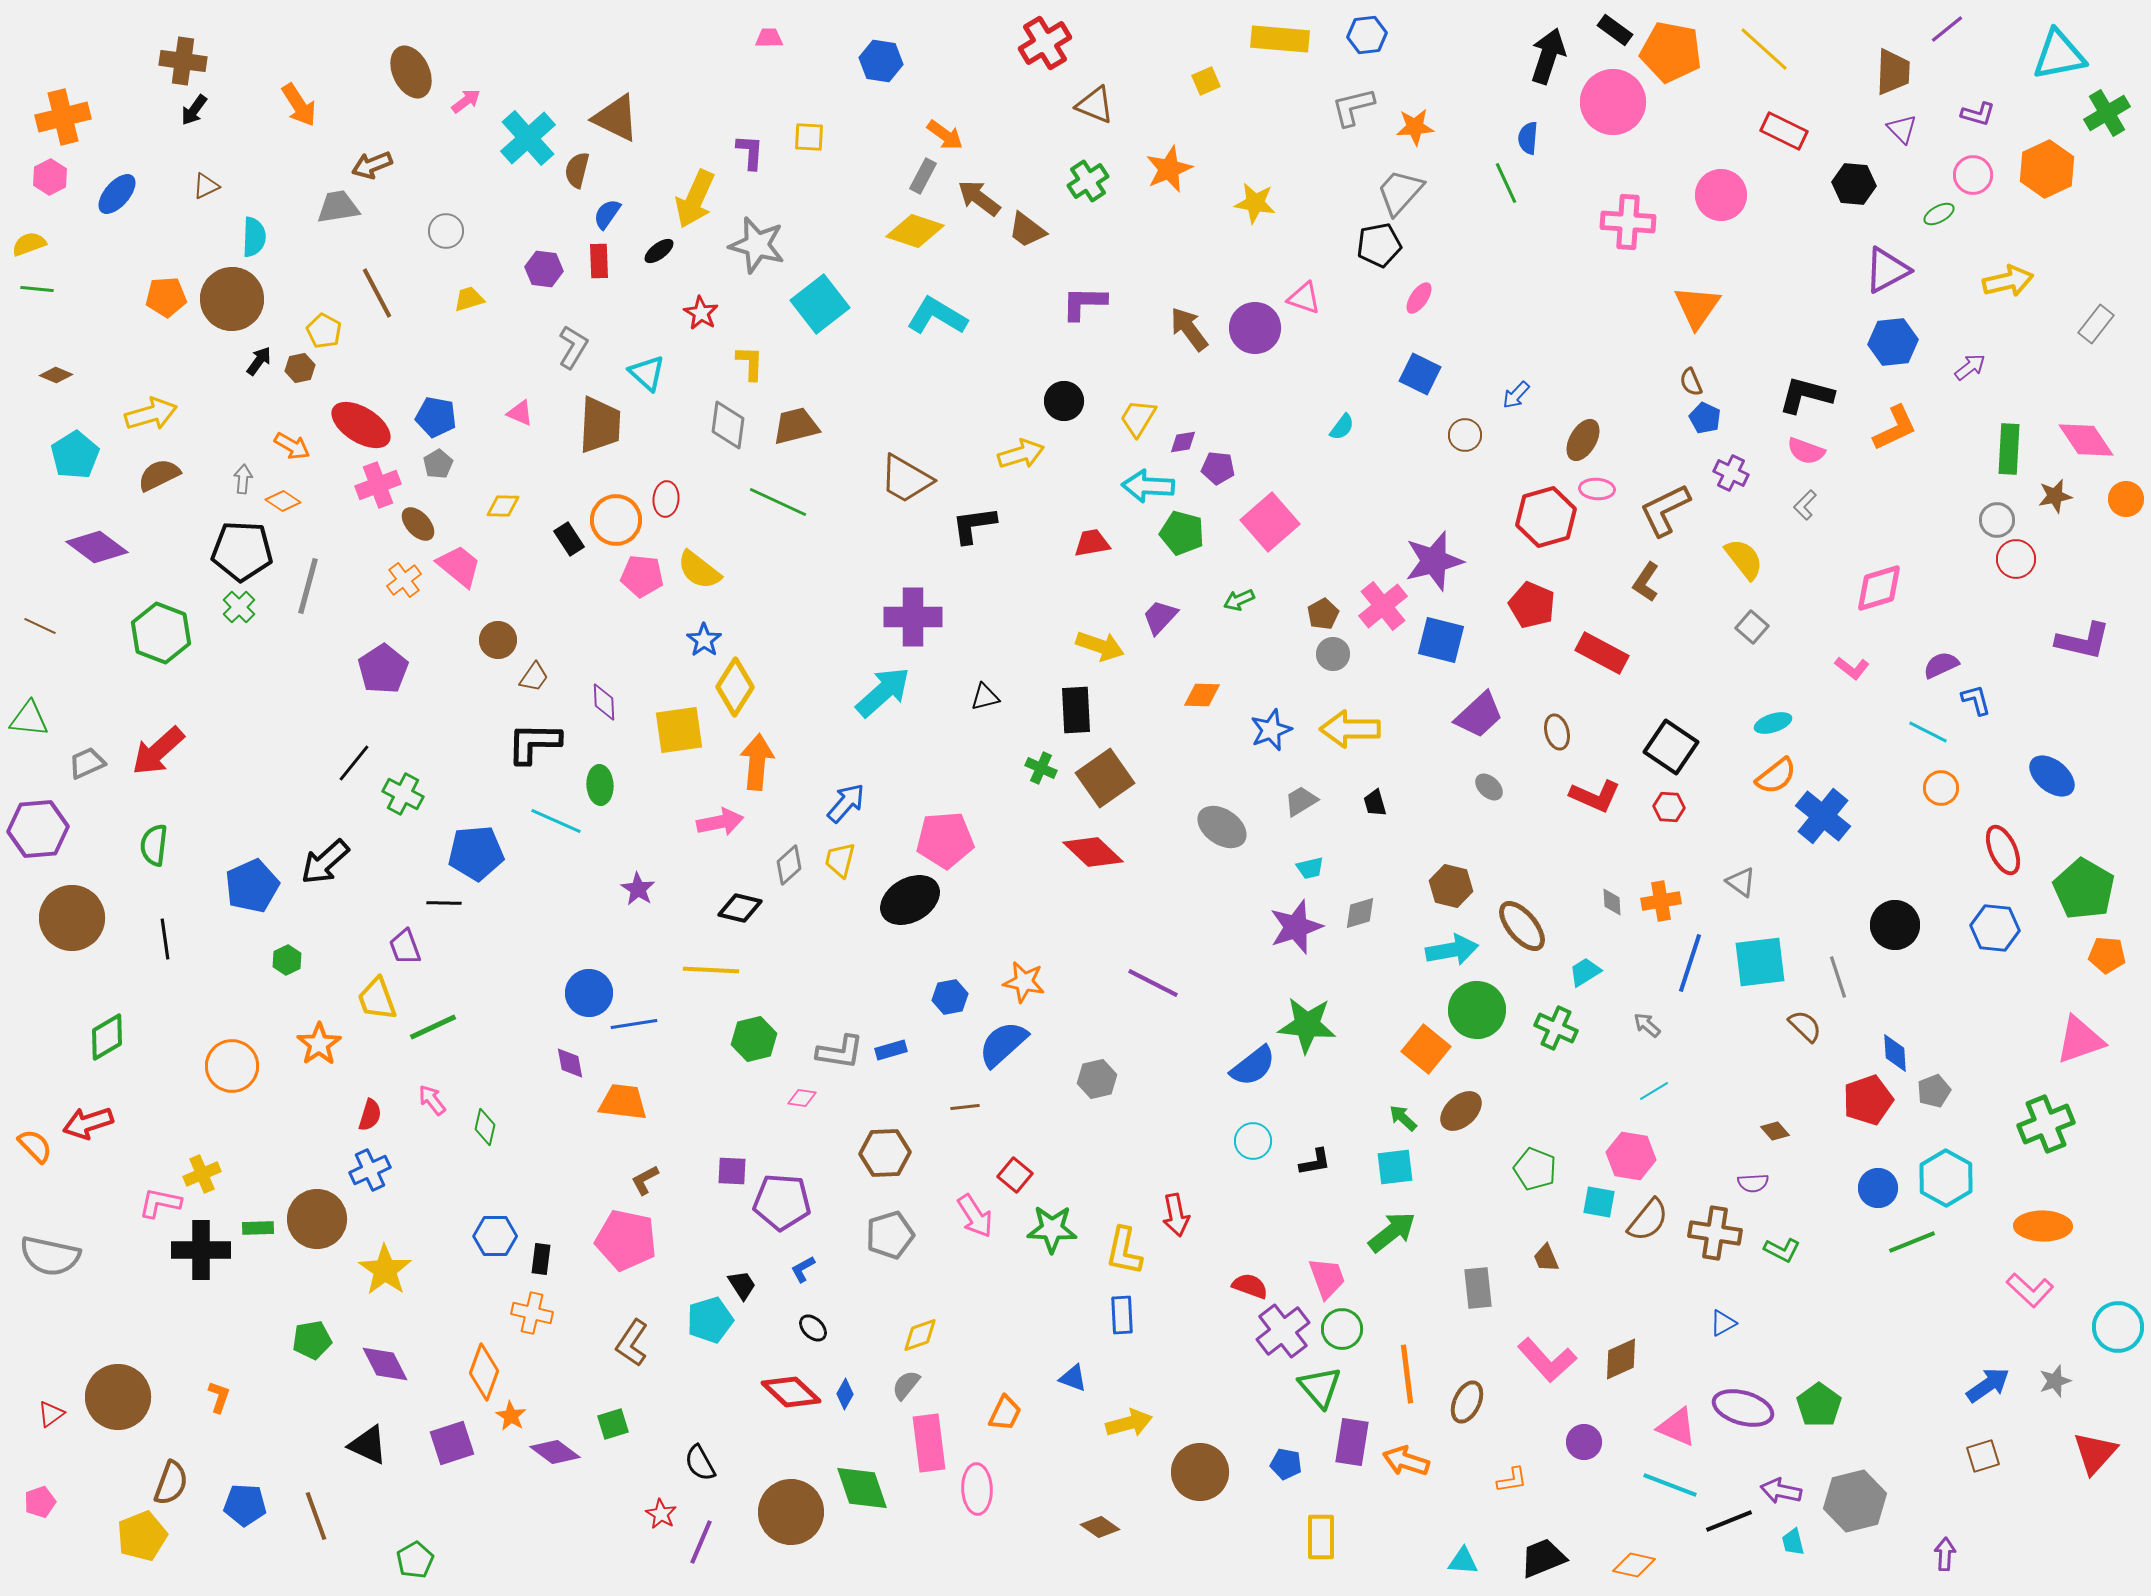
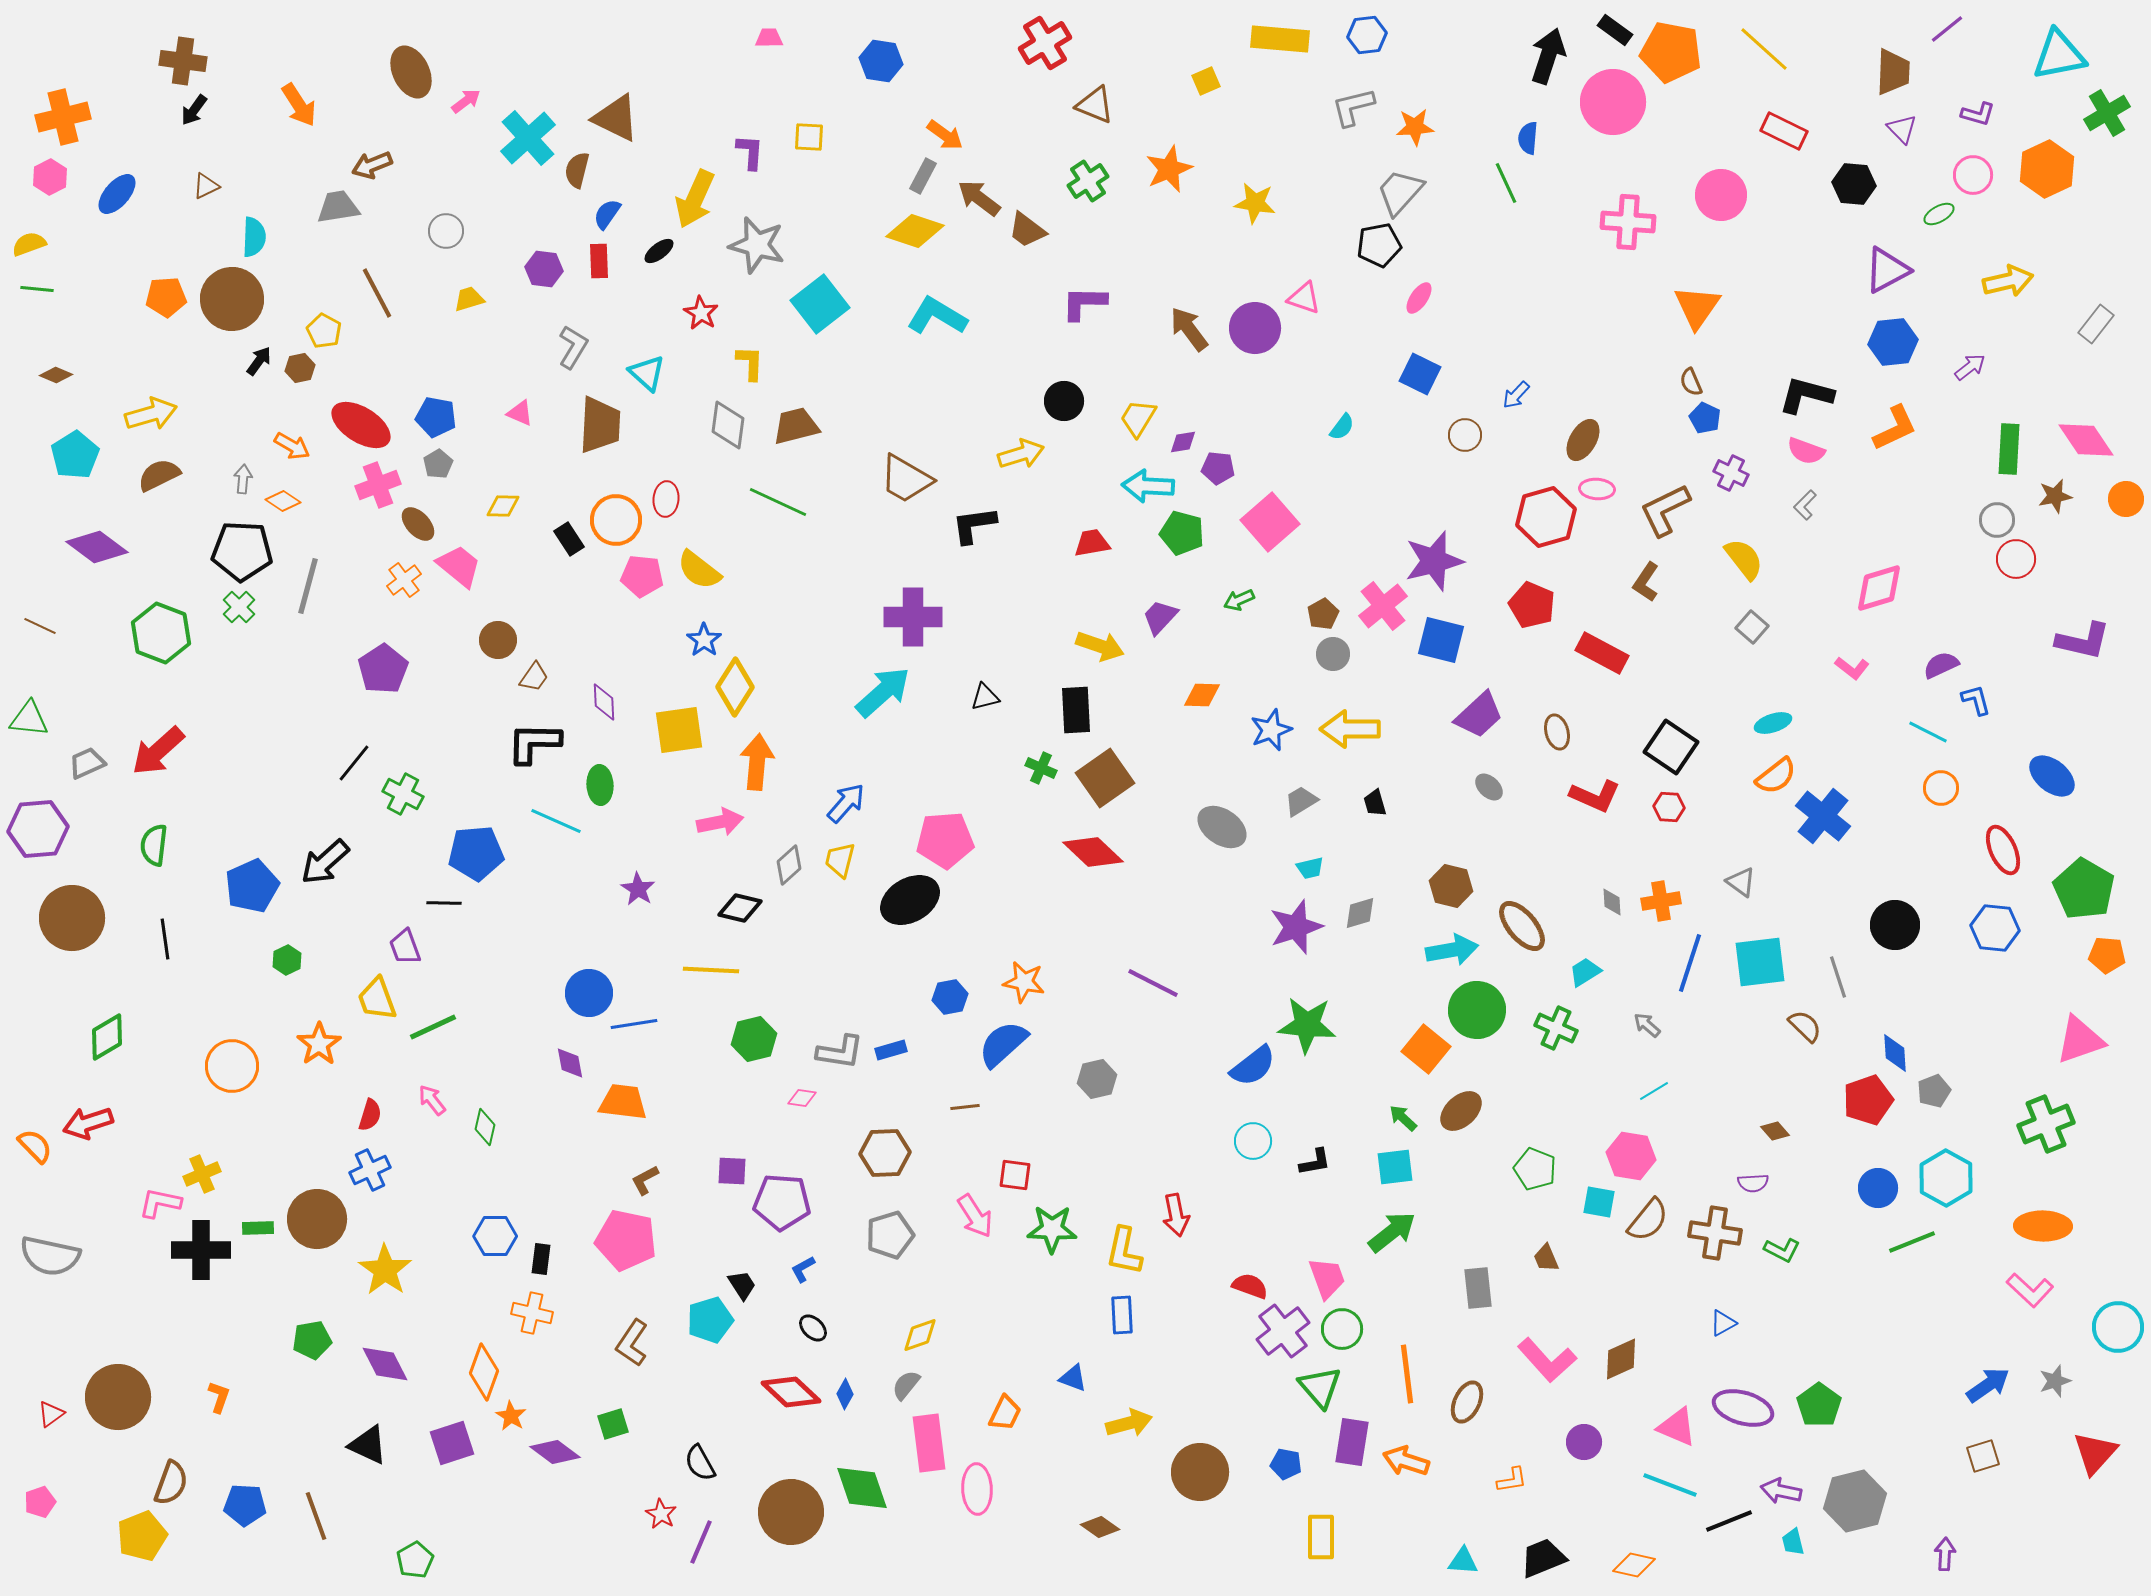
red square at (1015, 1175): rotated 32 degrees counterclockwise
